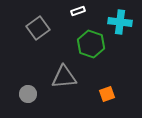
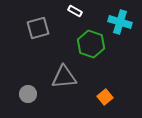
white rectangle: moved 3 px left; rotated 48 degrees clockwise
cyan cross: rotated 10 degrees clockwise
gray square: rotated 20 degrees clockwise
orange square: moved 2 px left, 3 px down; rotated 21 degrees counterclockwise
